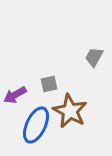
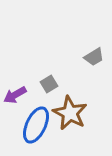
gray trapezoid: rotated 150 degrees counterclockwise
gray square: rotated 18 degrees counterclockwise
brown star: moved 2 px down
